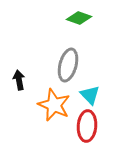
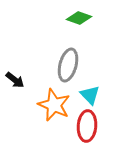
black arrow: moved 4 px left; rotated 138 degrees clockwise
